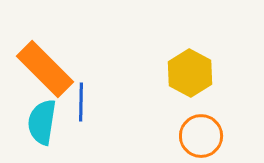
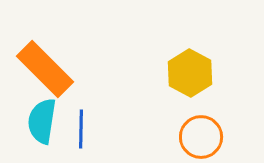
blue line: moved 27 px down
cyan semicircle: moved 1 px up
orange circle: moved 1 px down
